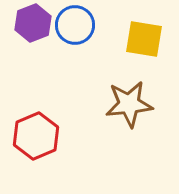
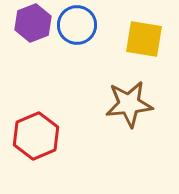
blue circle: moved 2 px right
